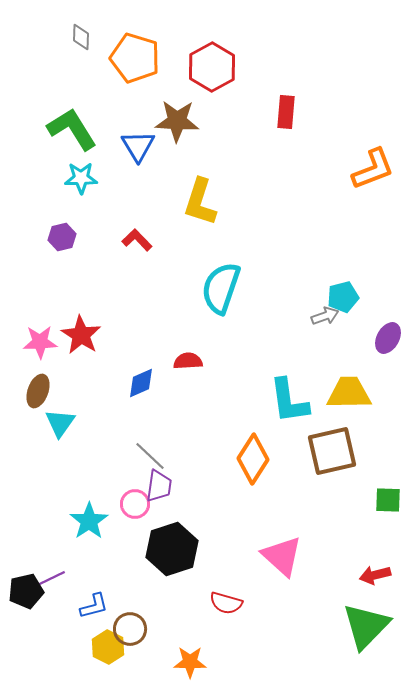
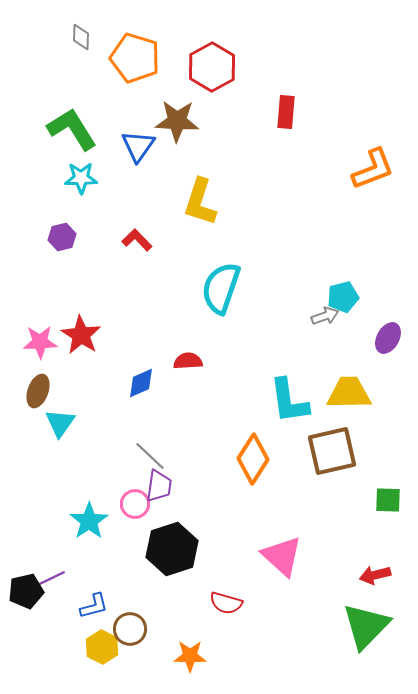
blue triangle at (138, 146): rotated 6 degrees clockwise
yellow hexagon at (108, 647): moved 6 px left
orange star at (190, 662): moved 6 px up
